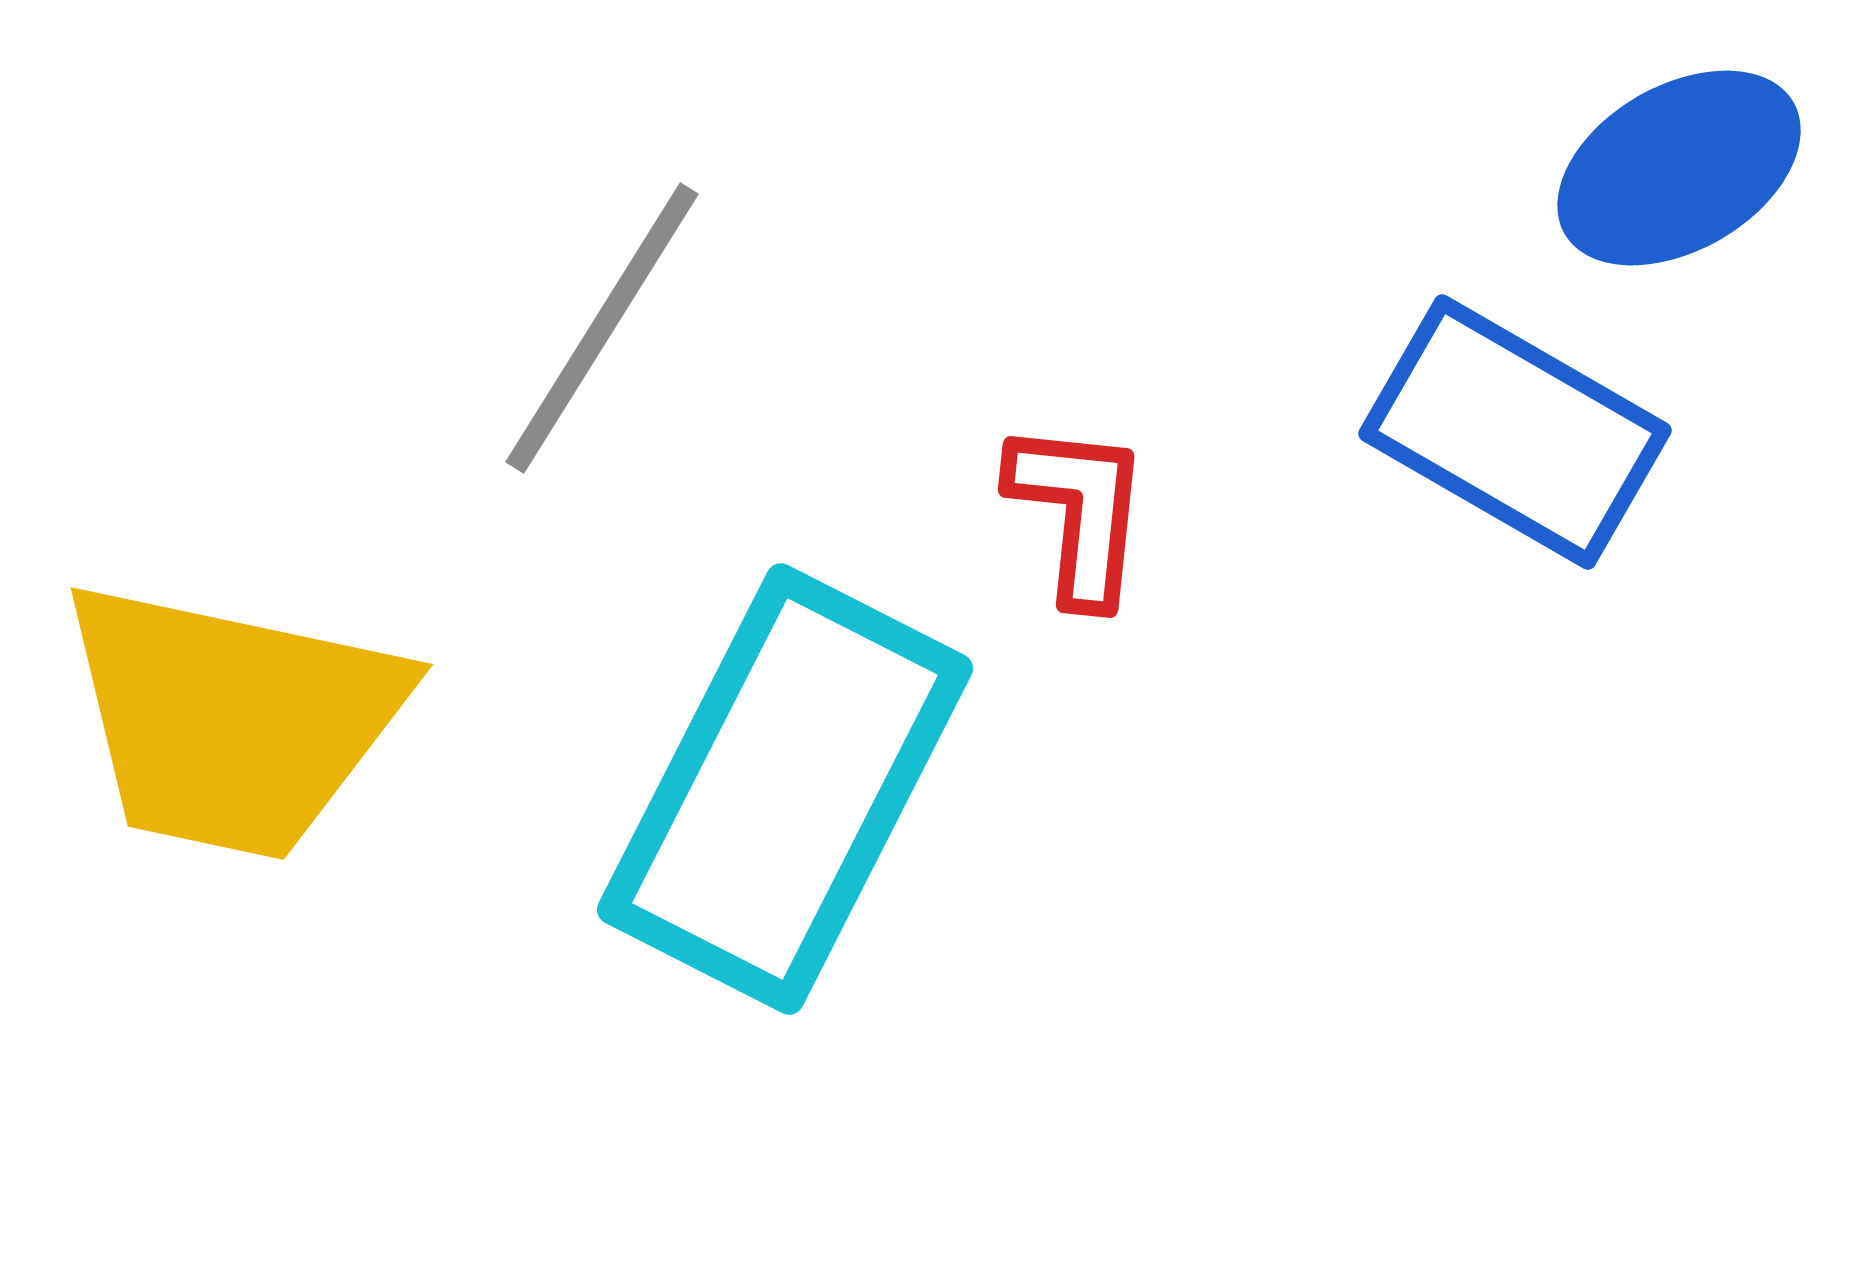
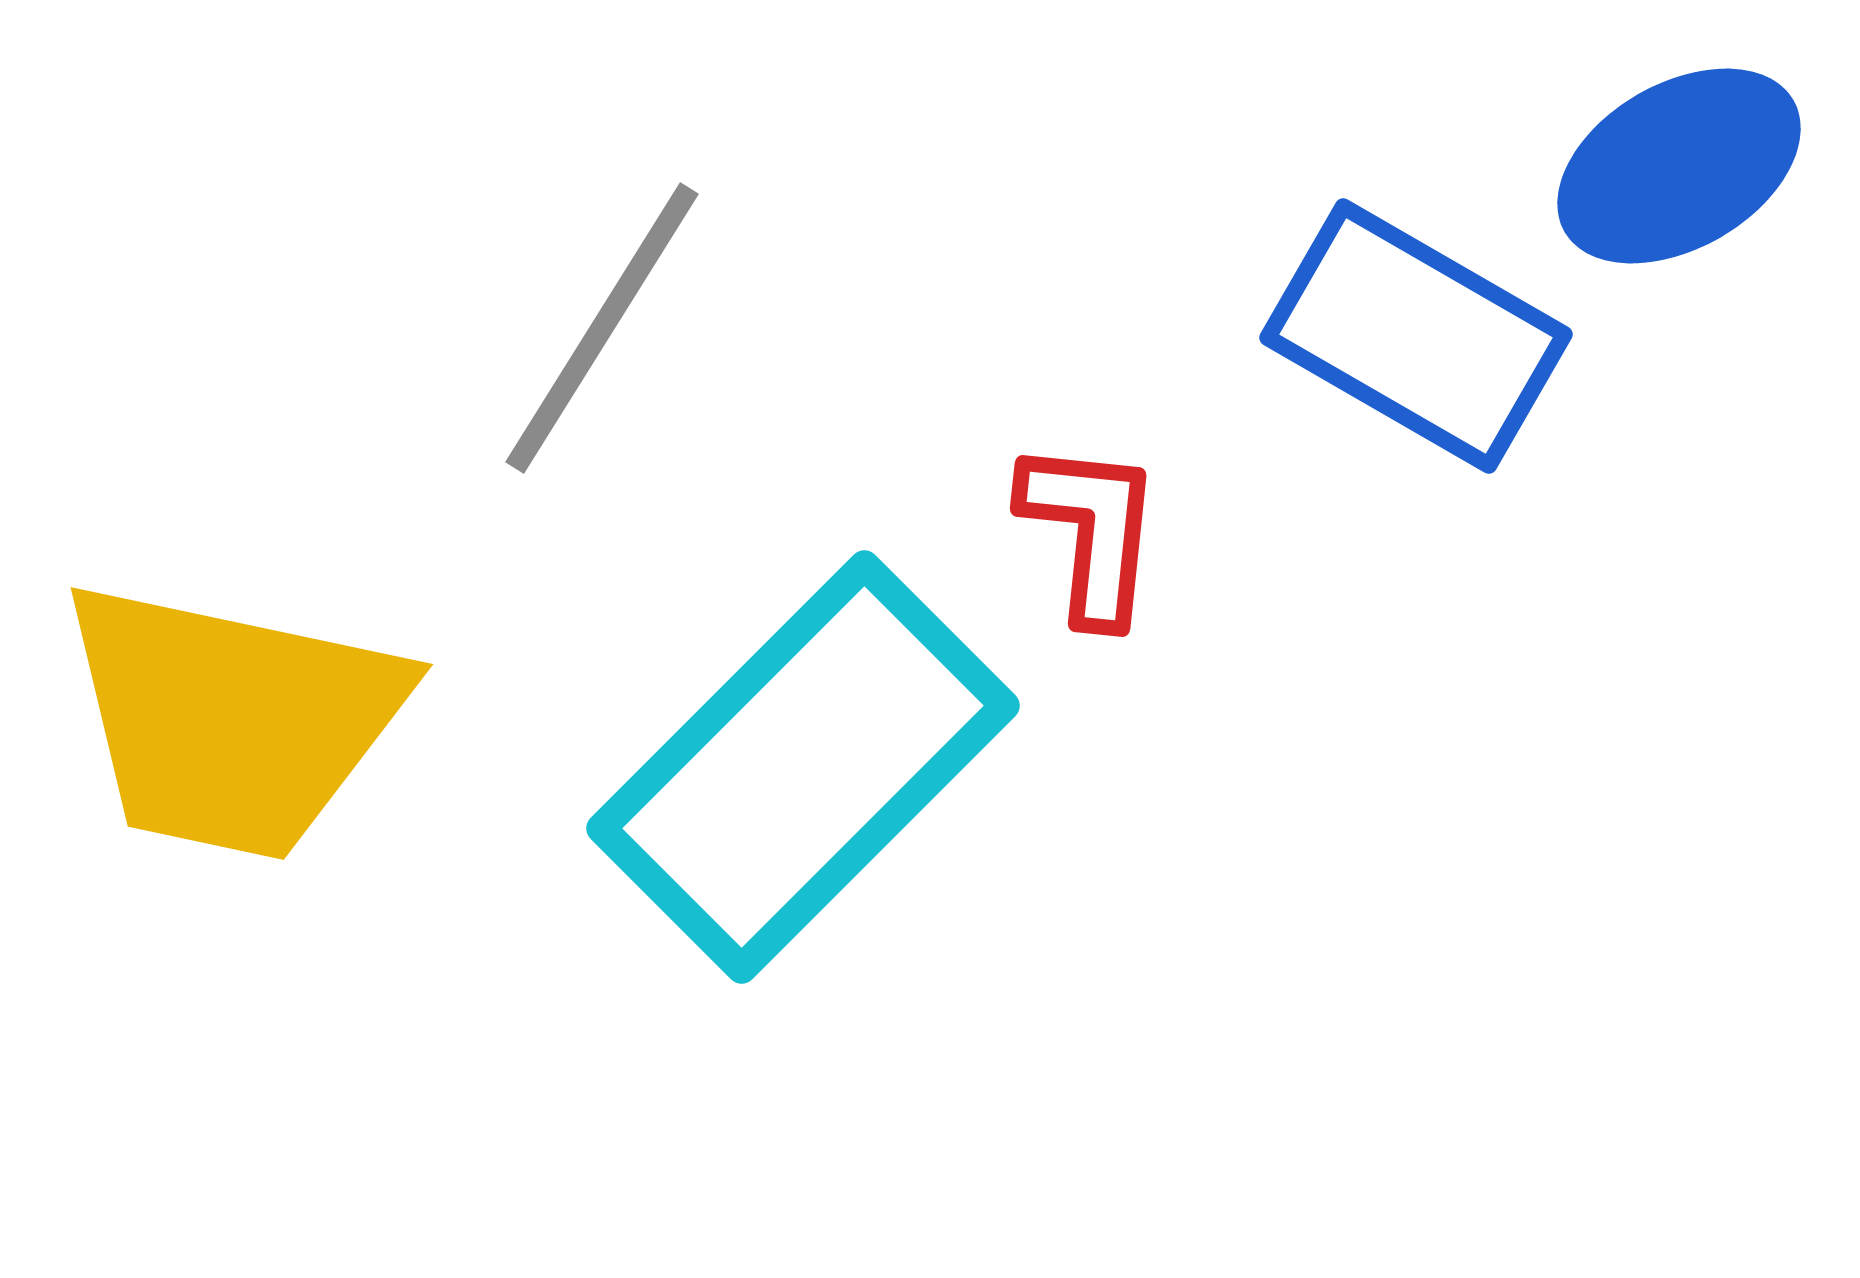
blue ellipse: moved 2 px up
blue rectangle: moved 99 px left, 96 px up
red L-shape: moved 12 px right, 19 px down
cyan rectangle: moved 18 px right, 22 px up; rotated 18 degrees clockwise
